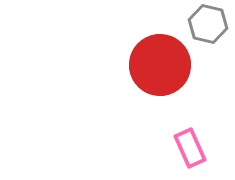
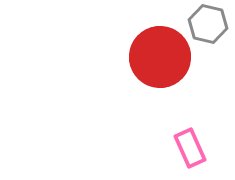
red circle: moved 8 px up
